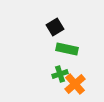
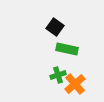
black square: rotated 24 degrees counterclockwise
green cross: moved 2 px left, 1 px down
